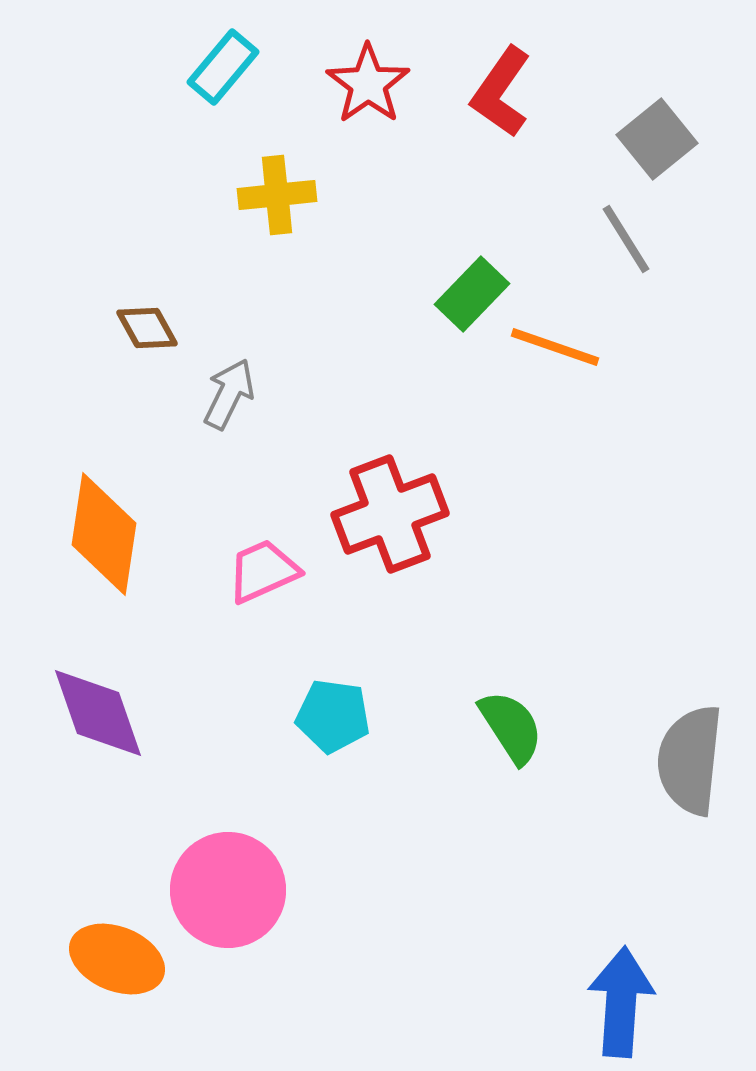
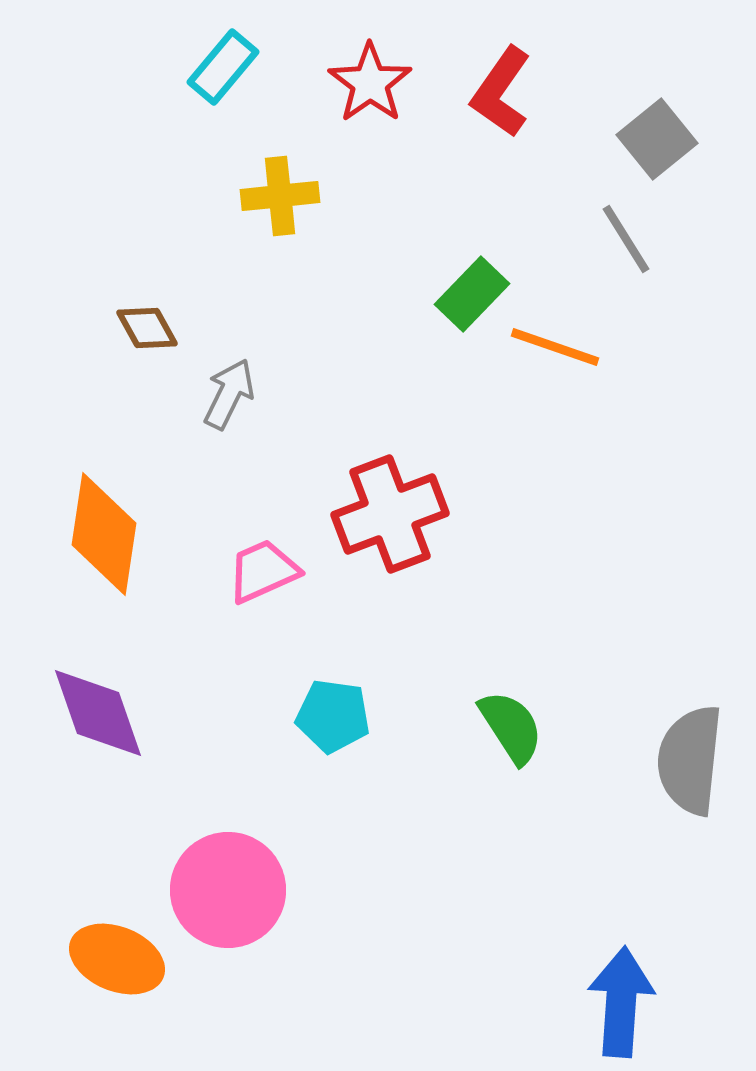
red star: moved 2 px right, 1 px up
yellow cross: moved 3 px right, 1 px down
